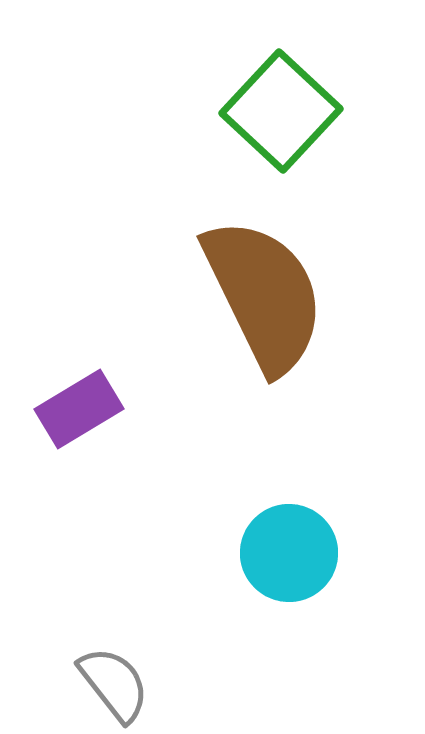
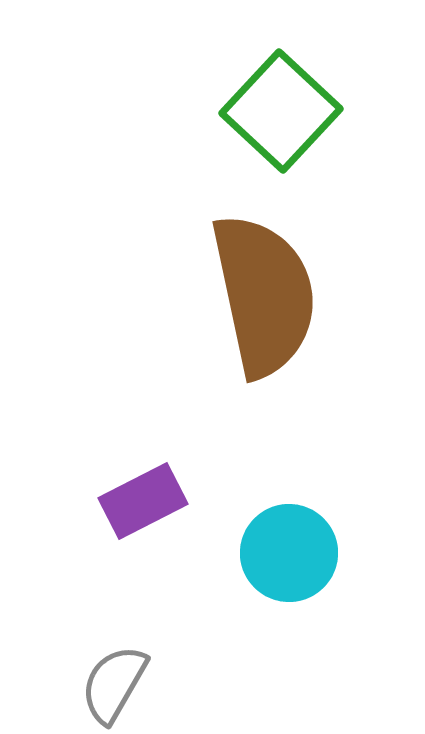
brown semicircle: rotated 14 degrees clockwise
purple rectangle: moved 64 px right, 92 px down; rotated 4 degrees clockwise
gray semicircle: rotated 112 degrees counterclockwise
